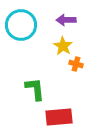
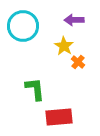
purple arrow: moved 8 px right
cyan circle: moved 2 px right, 1 px down
yellow star: moved 1 px right
orange cross: moved 2 px right, 2 px up; rotated 24 degrees clockwise
